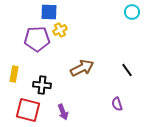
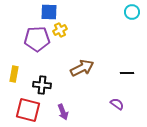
black line: moved 3 px down; rotated 56 degrees counterclockwise
purple semicircle: rotated 144 degrees clockwise
